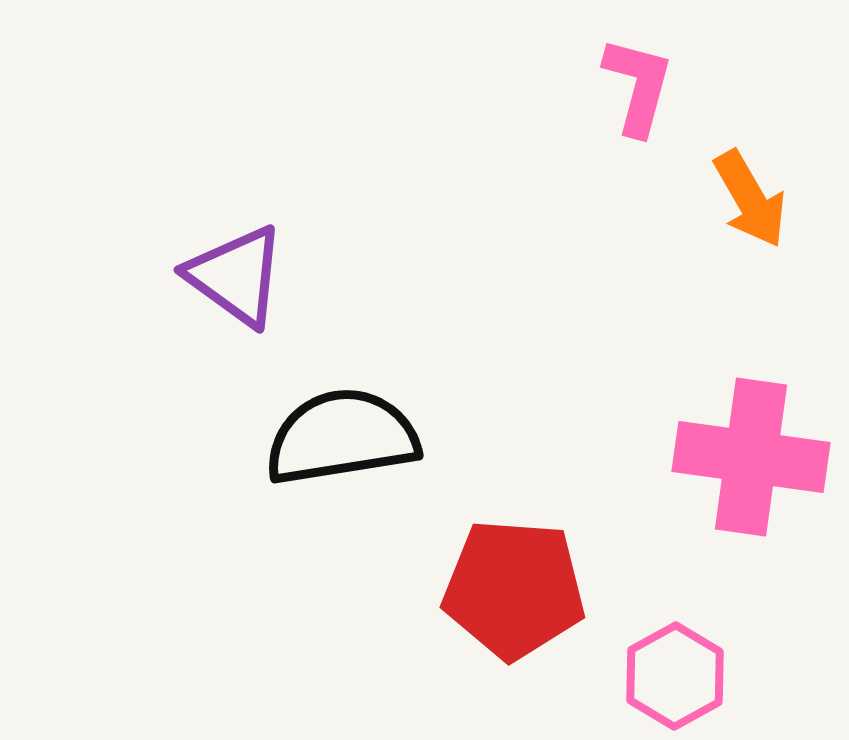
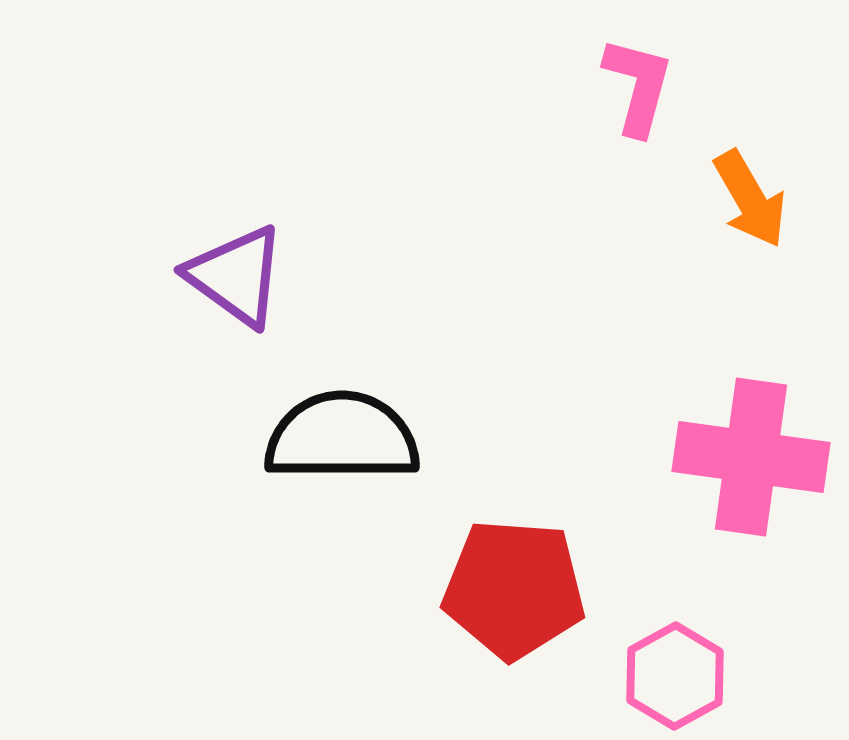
black semicircle: rotated 9 degrees clockwise
